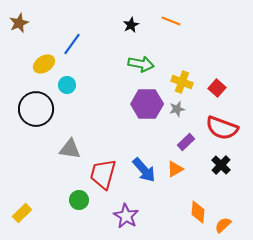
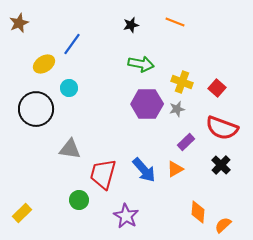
orange line: moved 4 px right, 1 px down
black star: rotated 14 degrees clockwise
cyan circle: moved 2 px right, 3 px down
